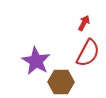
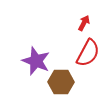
purple star: rotated 8 degrees counterclockwise
